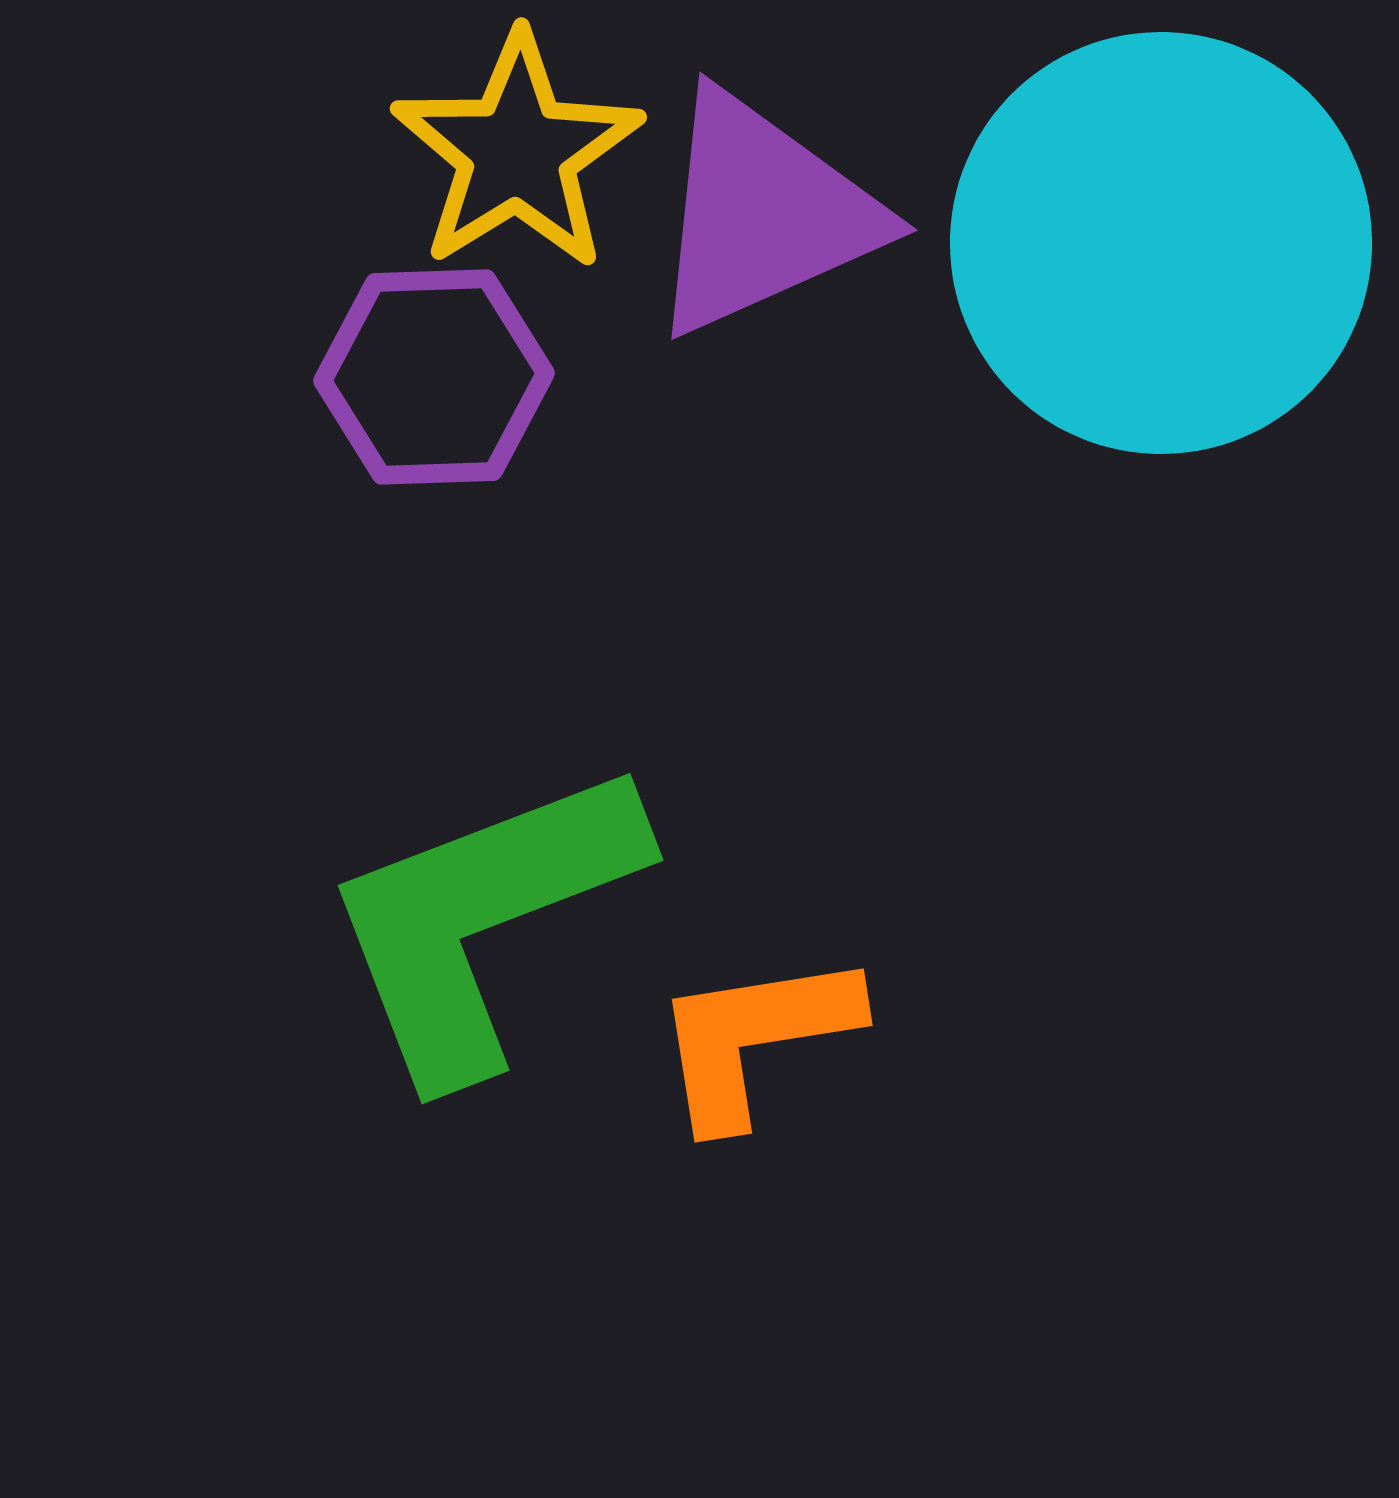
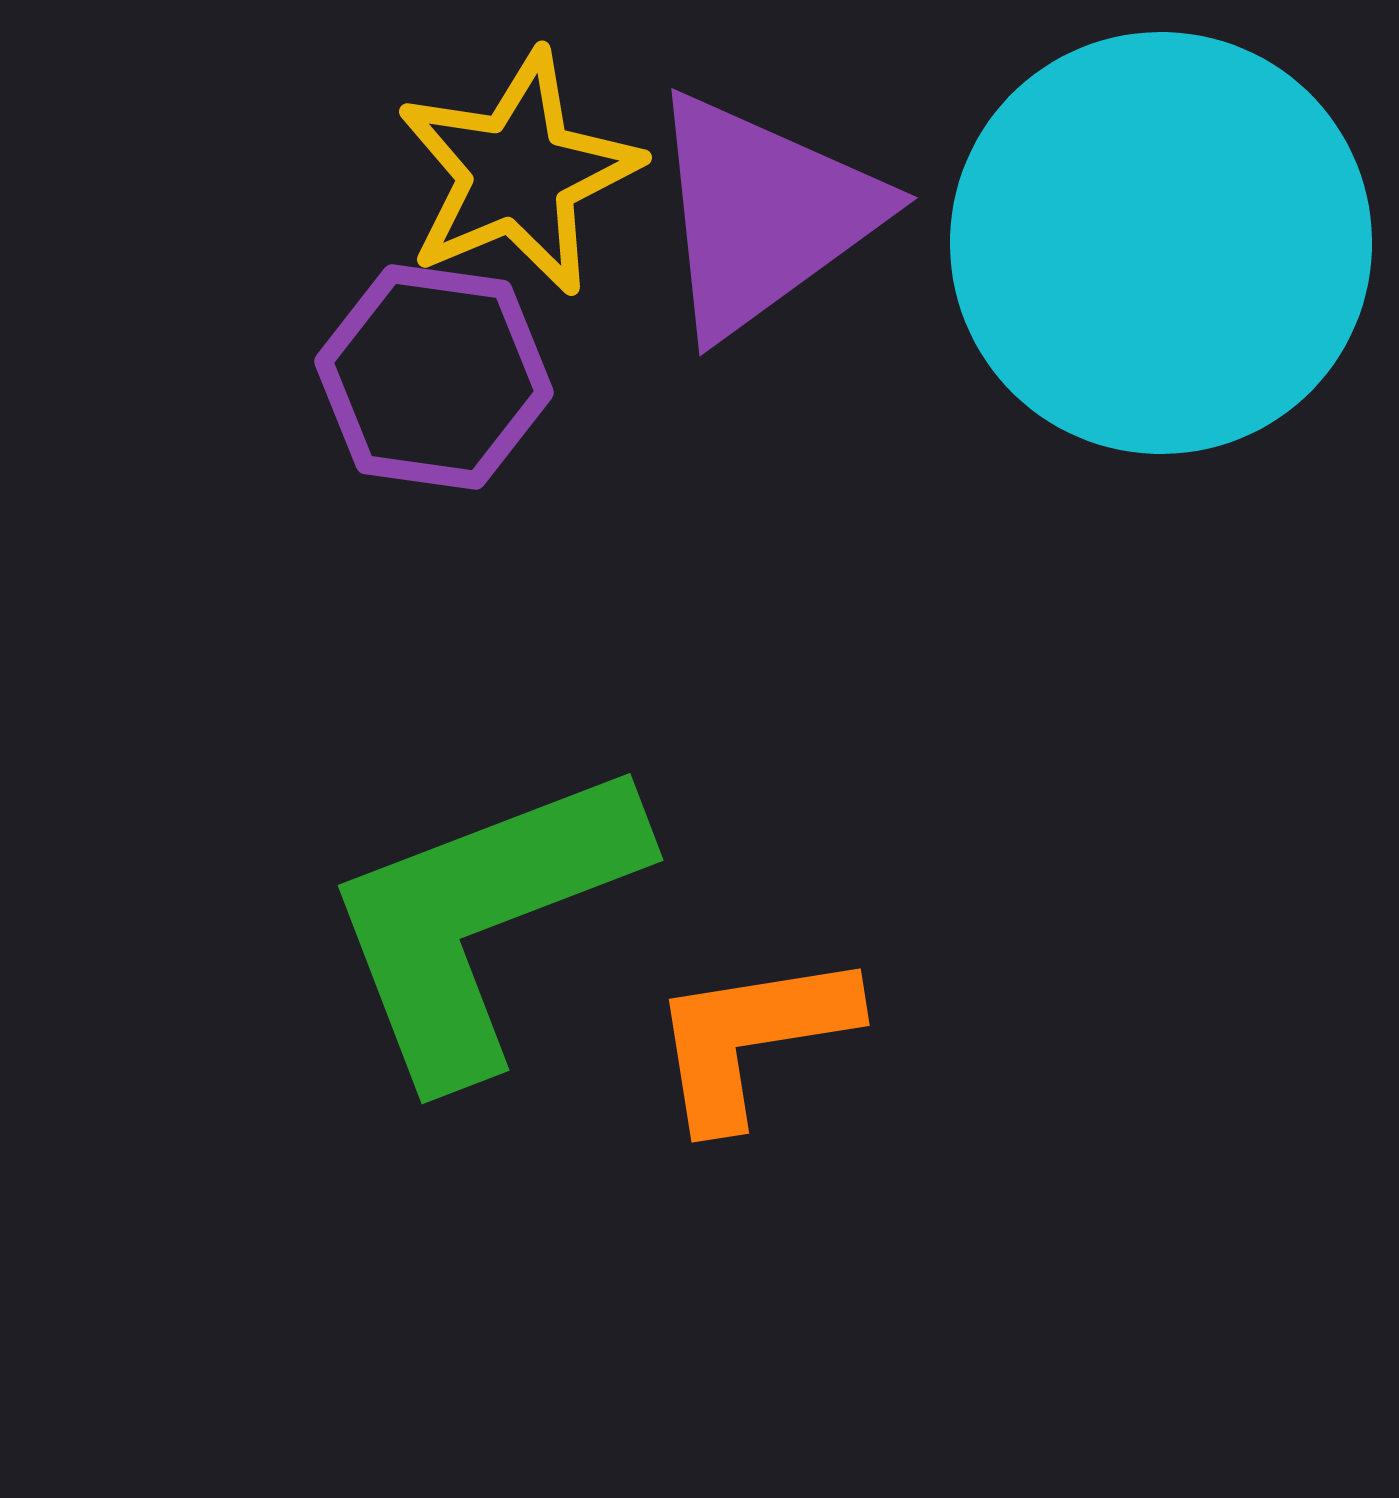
yellow star: moved 1 px right, 21 px down; rotated 9 degrees clockwise
purple triangle: rotated 12 degrees counterclockwise
purple hexagon: rotated 10 degrees clockwise
orange L-shape: moved 3 px left
